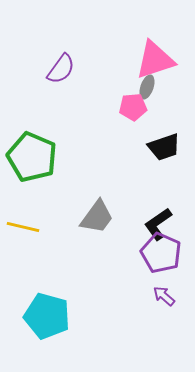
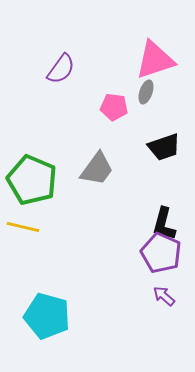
gray ellipse: moved 1 px left, 5 px down
pink pentagon: moved 19 px left; rotated 12 degrees clockwise
green pentagon: moved 23 px down
gray trapezoid: moved 48 px up
black L-shape: moved 6 px right; rotated 40 degrees counterclockwise
